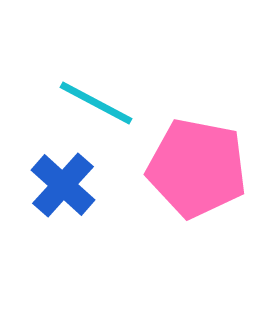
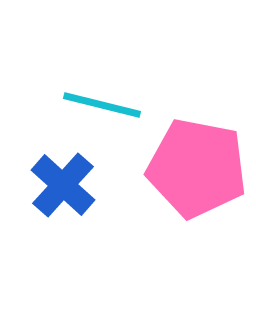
cyan line: moved 6 px right, 2 px down; rotated 14 degrees counterclockwise
